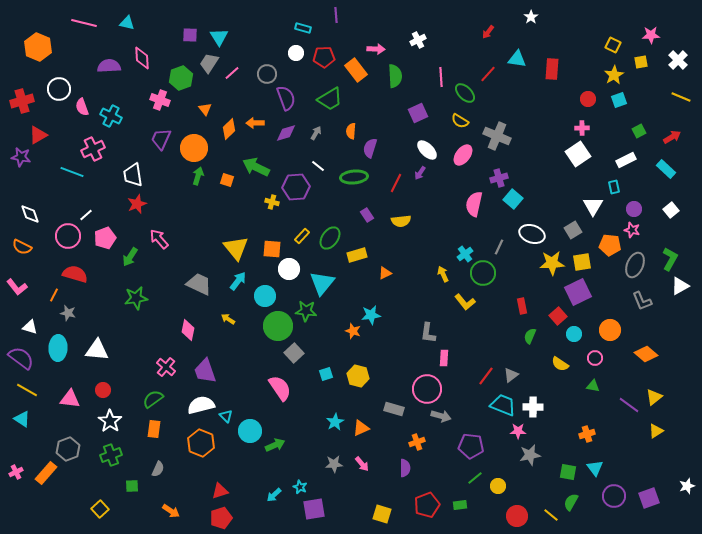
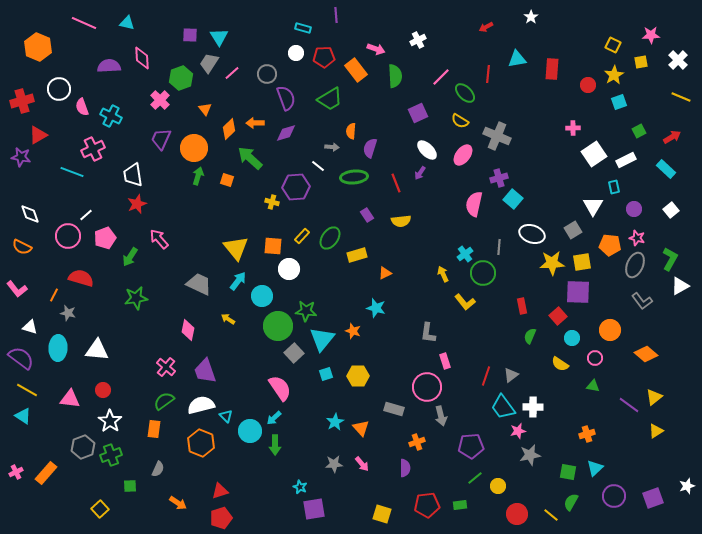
pink line at (84, 23): rotated 10 degrees clockwise
red arrow at (488, 32): moved 2 px left, 5 px up; rotated 24 degrees clockwise
pink arrow at (376, 49): rotated 18 degrees clockwise
cyan triangle at (517, 59): rotated 18 degrees counterclockwise
red line at (488, 74): rotated 36 degrees counterclockwise
pink line at (441, 77): rotated 48 degrees clockwise
red circle at (588, 99): moved 14 px up
pink cross at (160, 100): rotated 24 degrees clockwise
cyan square at (619, 100): moved 2 px down
pink cross at (582, 128): moved 9 px left
gray arrow at (316, 133): moved 16 px right, 14 px down; rotated 64 degrees clockwise
white square at (578, 154): moved 16 px right
green arrow at (256, 167): moved 6 px left, 9 px up; rotated 16 degrees clockwise
red line at (396, 183): rotated 48 degrees counterclockwise
pink star at (632, 230): moved 5 px right, 8 px down
gray line at (499, 247): rotated 21 degrees counterclockwise
orange square at (272, 249): moved 1 px right, 3 px up
red semicircle at (75, 274): moved 6 px right, 4 px down
cyan triangle at (322, 283): moved 56 px down
pink L-shape at (17, 287): moved 2 px down
purple square at (578, 292): rotated 28 degrees clockwise
cyan circle at (265, 296): moved 3 px left
gray L-shape at (642, 301): rotated 15 degrees counterclockwise
cyan star at (371, 315): moved 5 px right, 7 px up; rotated 24 degrees clockwise
cyan circle at (574, 334): moved 2 px left, 4 px down
pink rectangle at (444, 358): moved 1 px right, 3 px down; rotated 21 degrees counterclockwise
yellow hexagon at (358, 376): rotated 15 degrees counterclockwise
red line at (486, 376): rotated 18 degrees counterclockwise
pink circle at (427, 389): moved 2 px up
green semicircle at (153, 399): moved 11 px right, 2 px down
cyan trapezoid at (503, 405): moved 2 px down; rotated 148 degrees counterclockwise
gray arrow at (441, 416): rotated 60 degrees clockwise
cyan triangle at (22, 419): moved 1 px right, 3 px up
orange triangle at (361, 428): rotated 48 degrees counterclockwise
pink star at (518, 431): rotated 14 degrees counterclockwise
green arrow at (275, 445): rotated 114 degrees clockwise
purple pentagon at (471, 446): rotated 10 degrees counterclockwise
gray hexagon at (68, 449): moved 15 px right, 2 px up
cyan triangle at (595, 468): rotated 24 degrees clockwise
green square at (132, 486): moved 2 px left
cyan arrow at (274, 495): moved 77 px up
purple square at (649, 498): moved 4 px right
red pentagon at (427, 505): rotated 15 degrees clockwise
orange arrow at (171, 511): moved 7 px right, 8 px up
red circle at (517, 516): moved 2 px up
